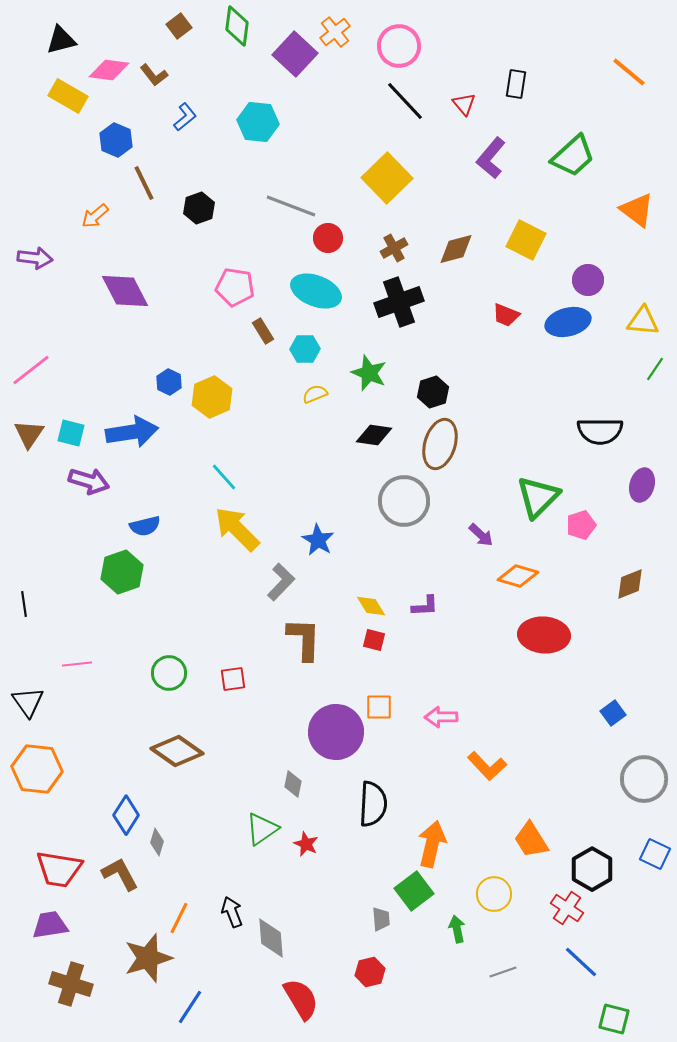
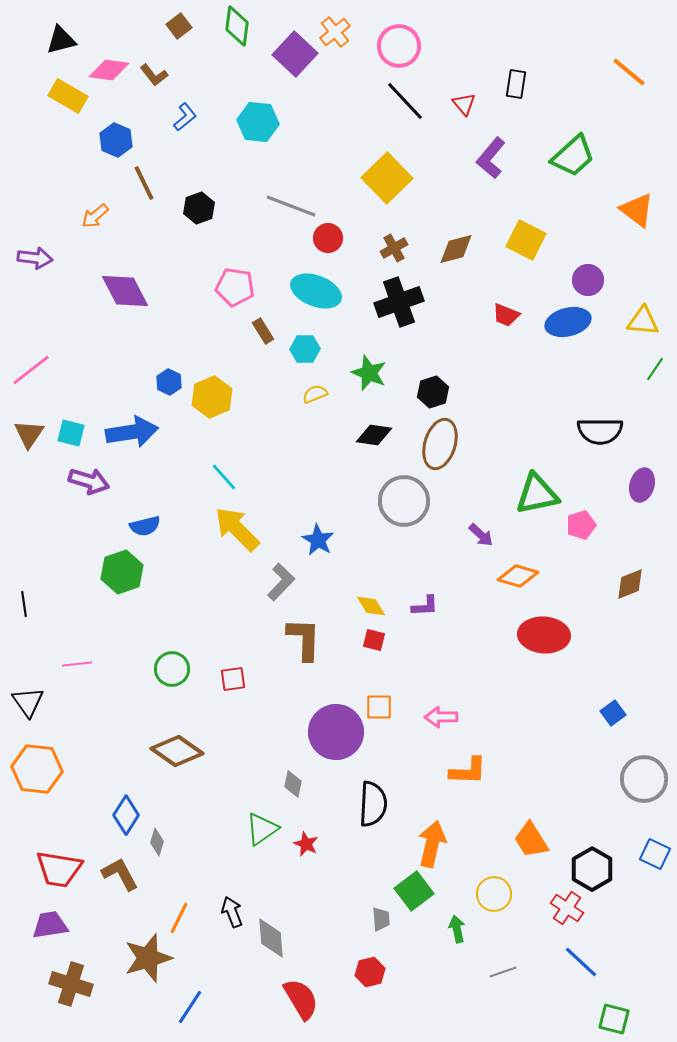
green triangle at (538, 497): moved 1 px left, 3 px up; rotated 33 degrees clockwise
green circle at (169, 673): moved 3 px right, 4 px up
orange L-shape at (487, 766): moved 19 px left, 5 px down; rotated 45 degrees counterclockwise
